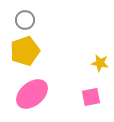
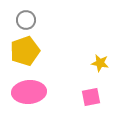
gray circle: moved 1 px right
pink ellipse: moved 3 px left, 2 px up; rotated 36 degrees clockwise
